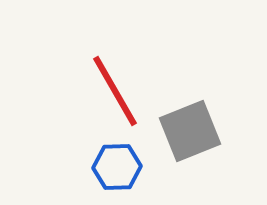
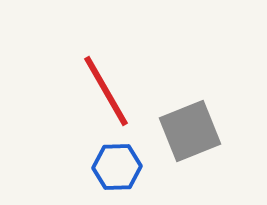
red line: moved 9 px left
